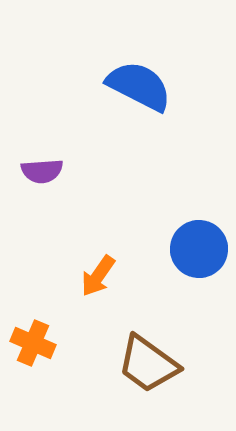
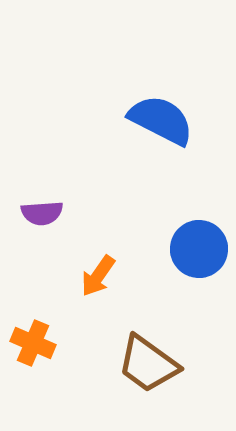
blue semicircle: moved 22 px right, 34 px down
purple semicircle: moved 42 px down
